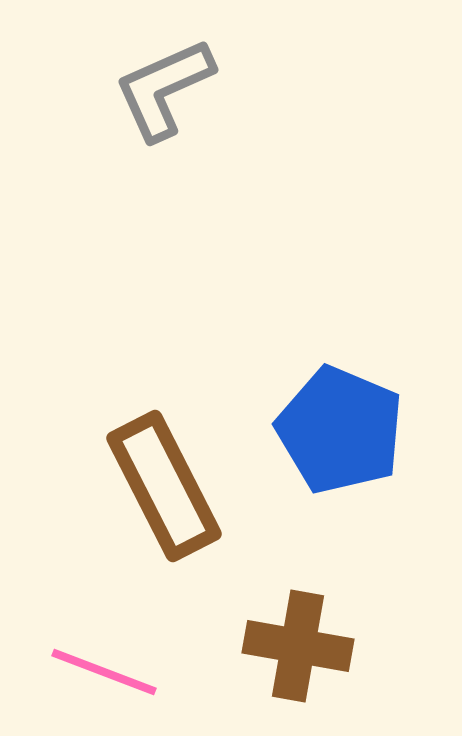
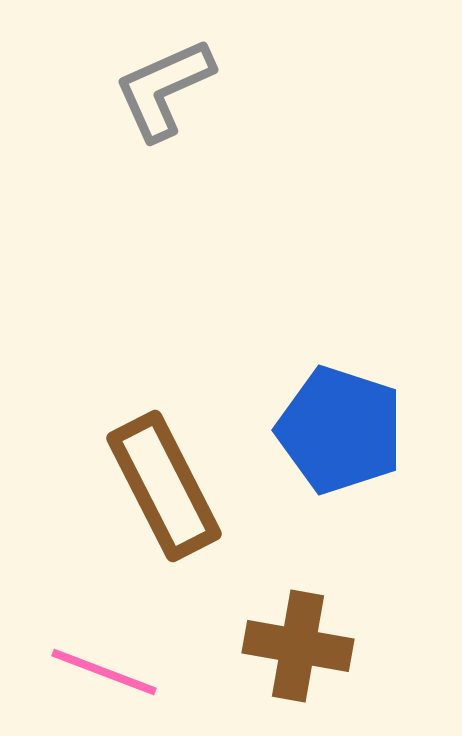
blue pentagon: rotated 5 degrees counterclockwise
